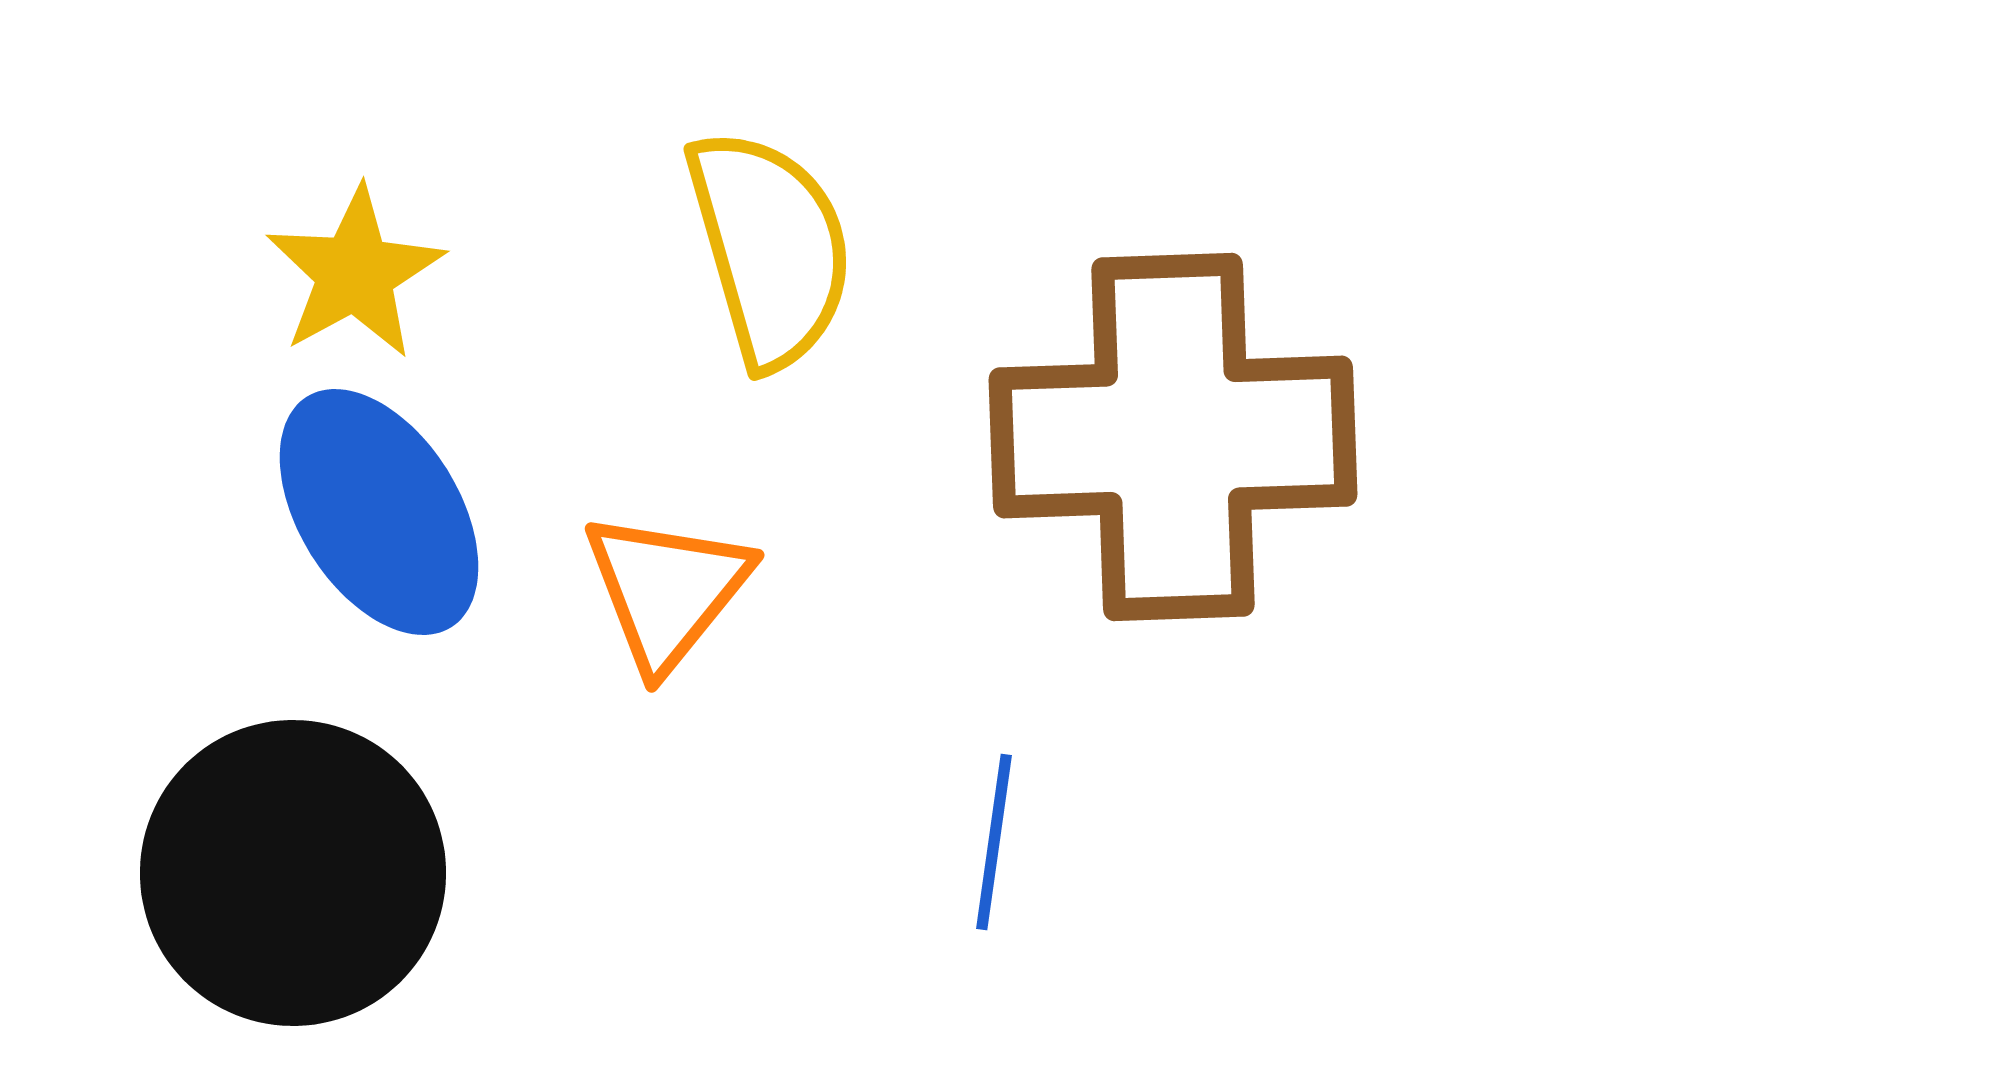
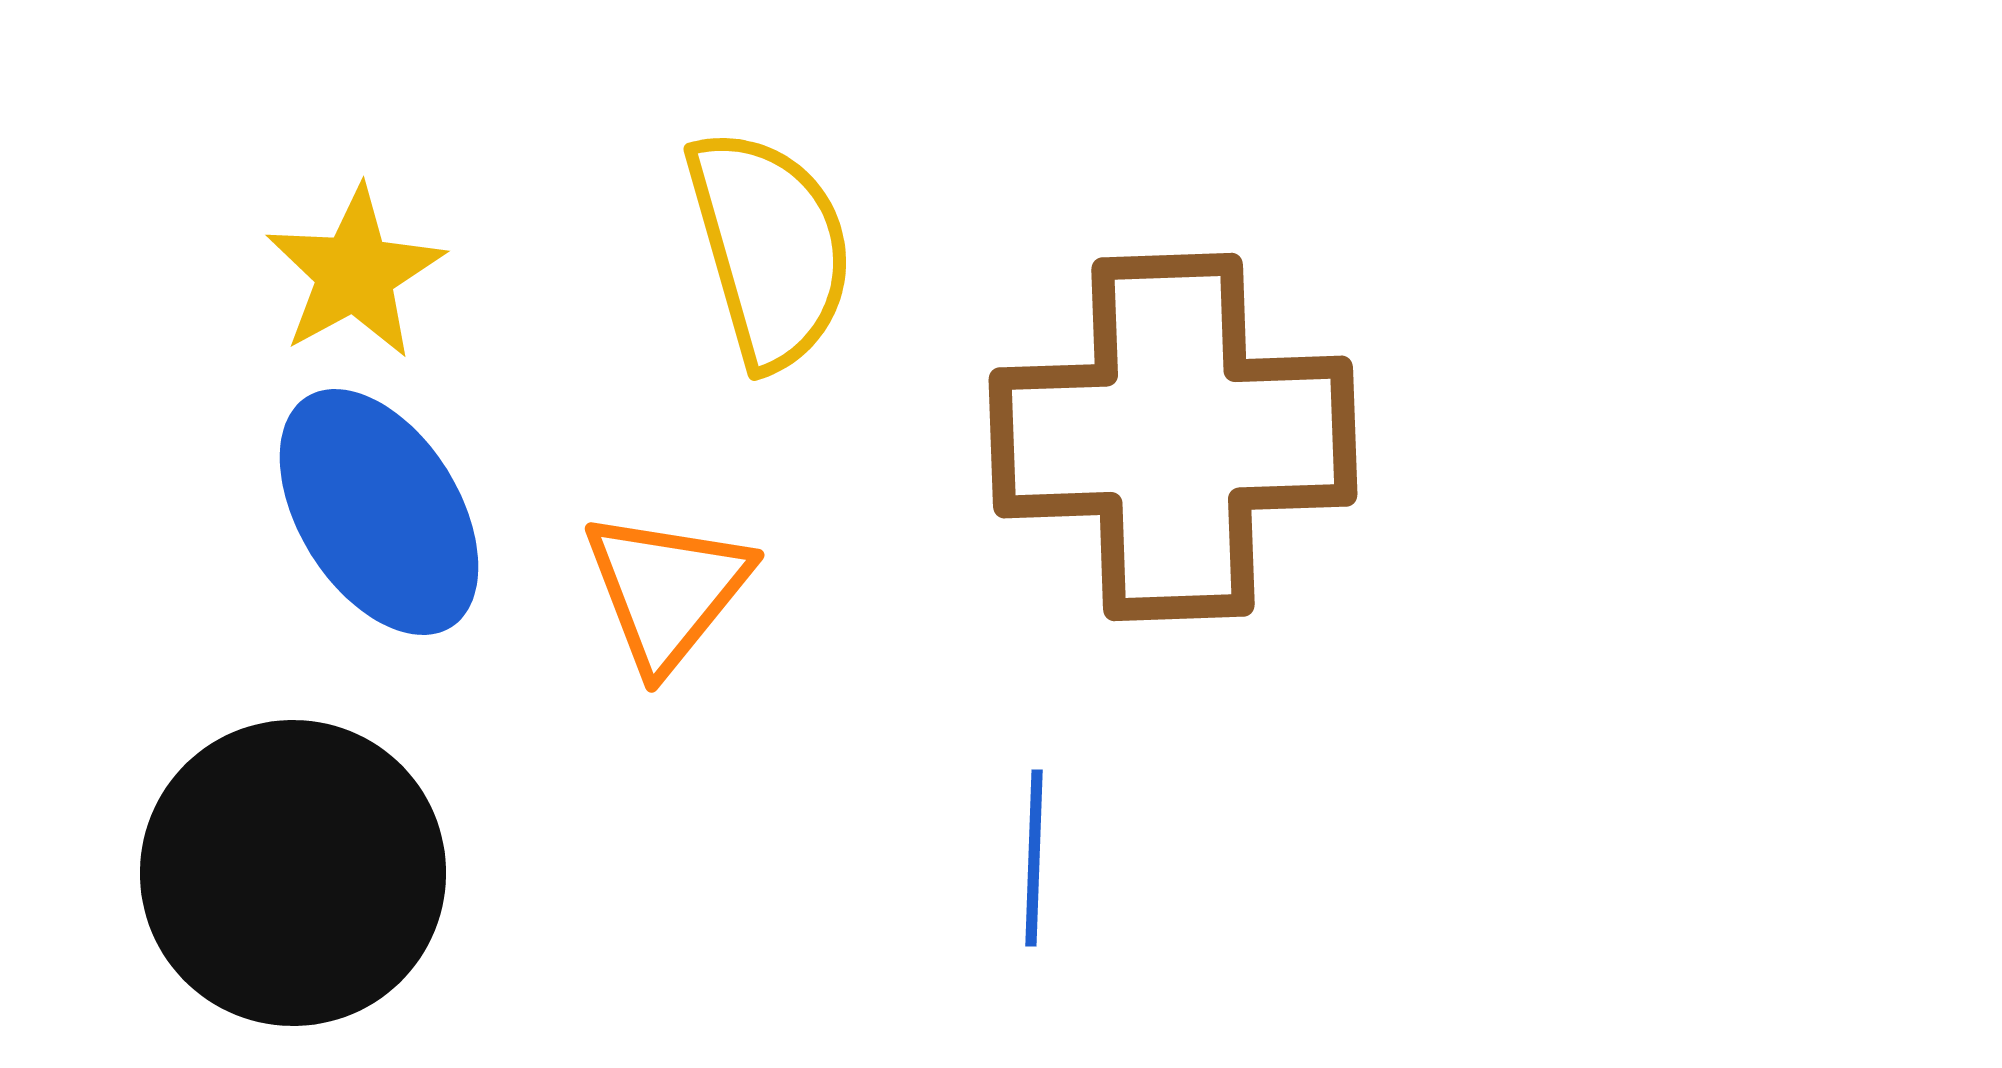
blue line: moved 40 px right, 16 px down; rotated 6 degrees counterclockwise
